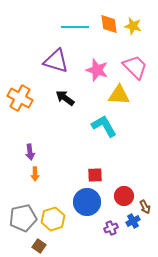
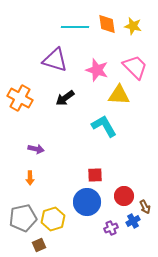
orange diamond: moved 2 px left
purple triangle: moved 1 px left, 1 px up
black arrow: rotated 72 degrees counterclockwise
purple arrow: moved 6 px right, 3 px up; rotated 70 degrees counterclockwise
orange arrow: moved 5 px left, 4 px down
brown square: moved 1 px up; rotated 32 degrees clockwise
